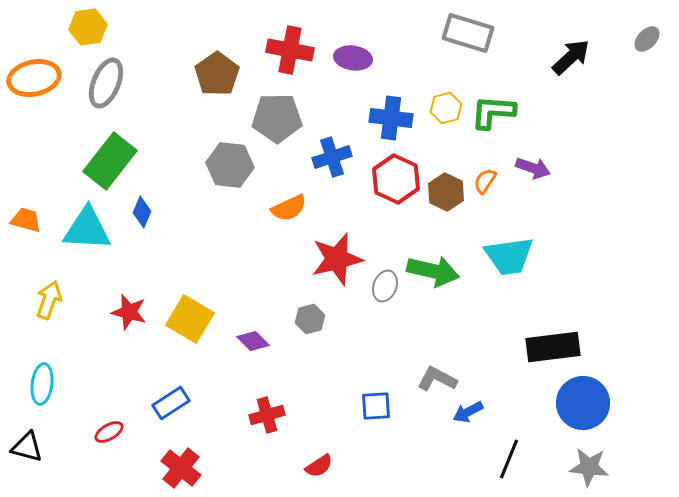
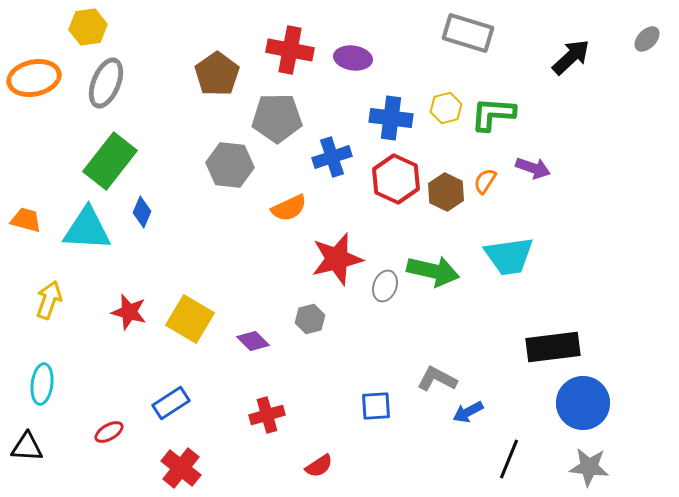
green L-shape at (493, 112): moved 2 px down
black triangle at (27, 447): rotated 12 degrees counterclockwise
